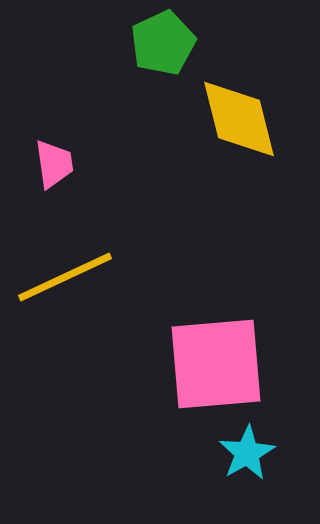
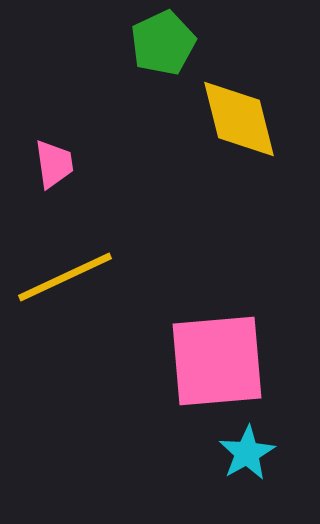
pink square: moved 1 px right, 3 px up
